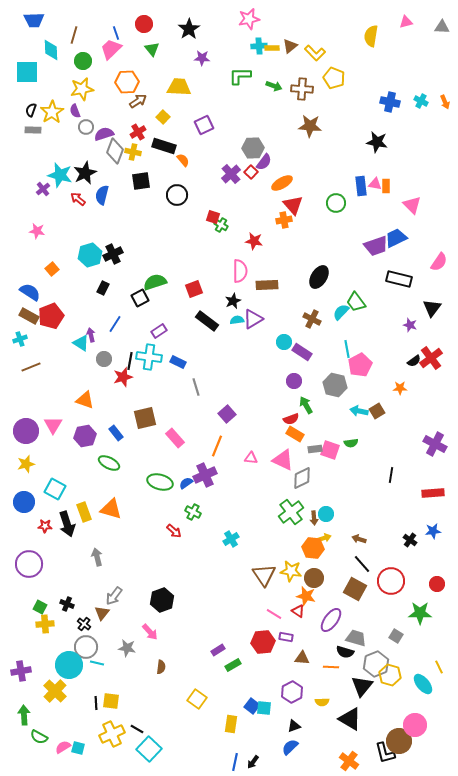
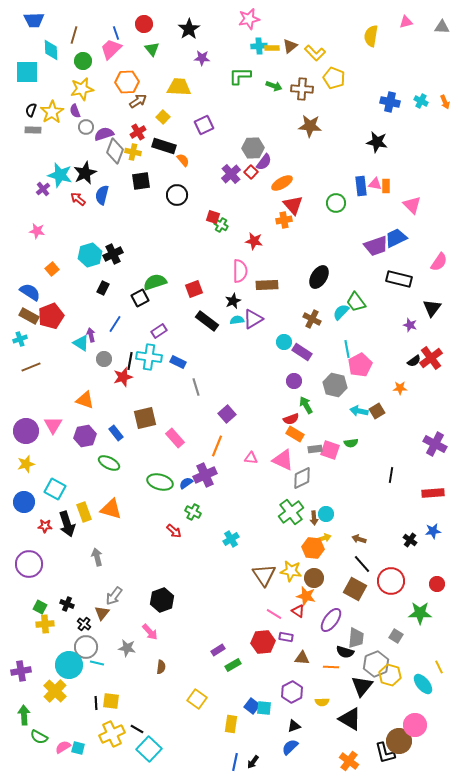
gray trapezoid at (356, 638): rotated 80 degrees clockwise
